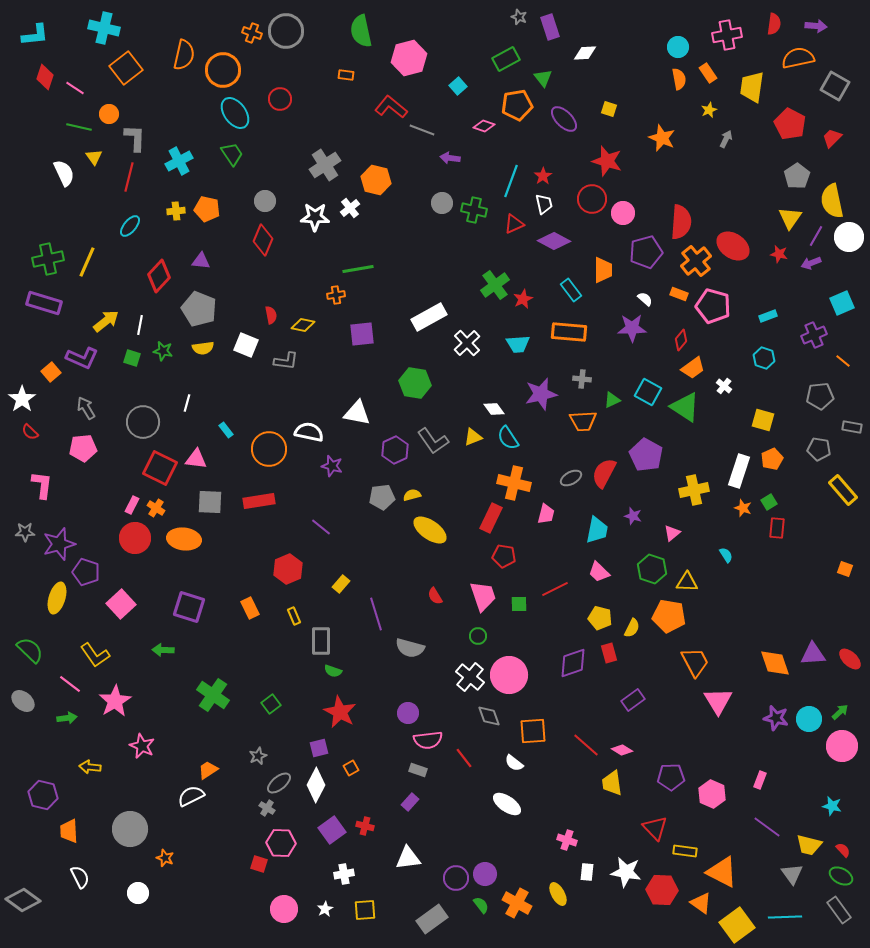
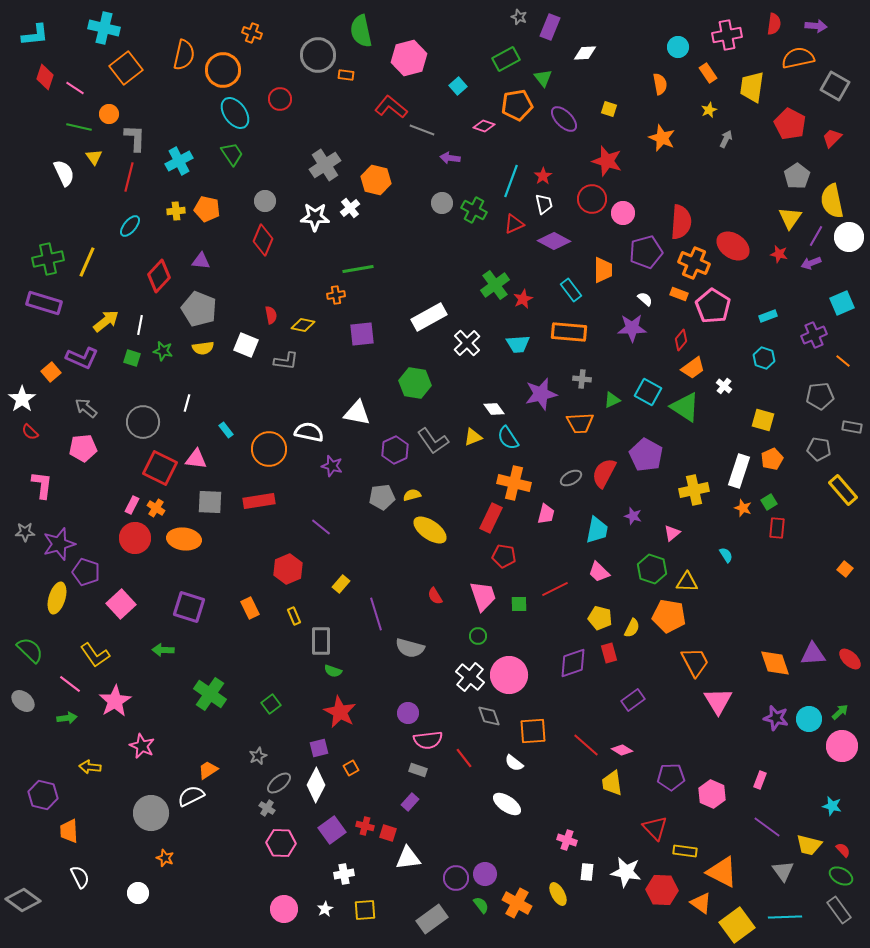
purple rectangle at (550, 27): rotated 40 degrees clockwise
gray circle at (286, 31): moved 32 px right, 24 px down
orange semicircle at (679, 79): moved 19 px left, 5 px down
green cross at (474, 210): rotated 15 degrees clockwise
orange cross at (696, 261): moved 2 px left, 2 px down; rotated 28 degrees counterclockwise
pink pentagon at (713, 306): rotated 16 degrees clockwise
gray arrow at (86, 408): rotated 20 degrees counterclockwise
orange trapezoid at (583, 421): moved 3 px left, 2 px down
orange square at (845, 569): rotated 21 degrees clockwise
green cross at (213, 695): moved 3 px left, 1 px up
gray circle at (130, 829): moved 21 px right, 16 px up
red square at (259, 864): moved 129 px right, 31 px up
gray triangle at (792, 874): moved 9 px left, 3 px up
